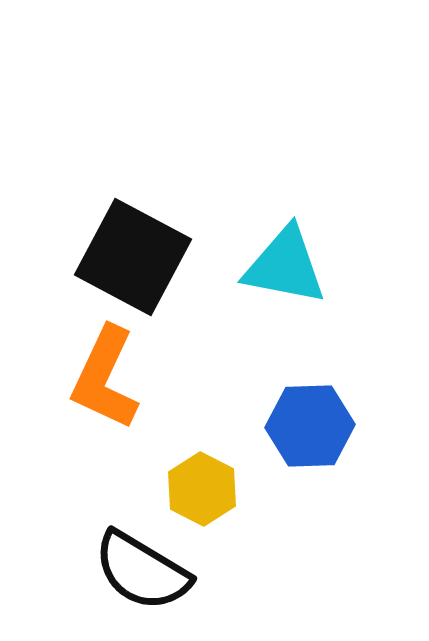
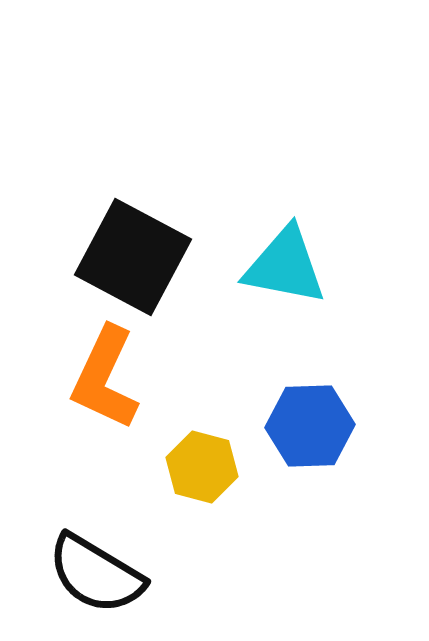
yellow hexagon: moved 22 px up; rotated 12 degrees counterclockwise
black semicircle: moved 46 px left, 3 px down
